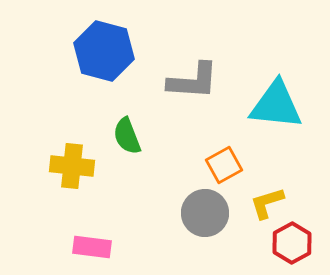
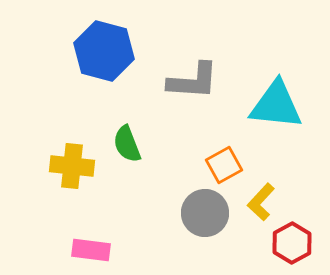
green semicircle: moved 8 px down
yellow L-shape: moved 6 px left, 1 px up; rotated 30 degrees counterclockwise
pink rectangle: moved 1 px left, 3 px down
